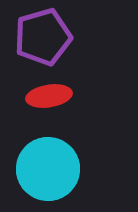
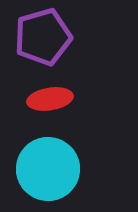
red ellipse: moved 1 px right, 3 px down
